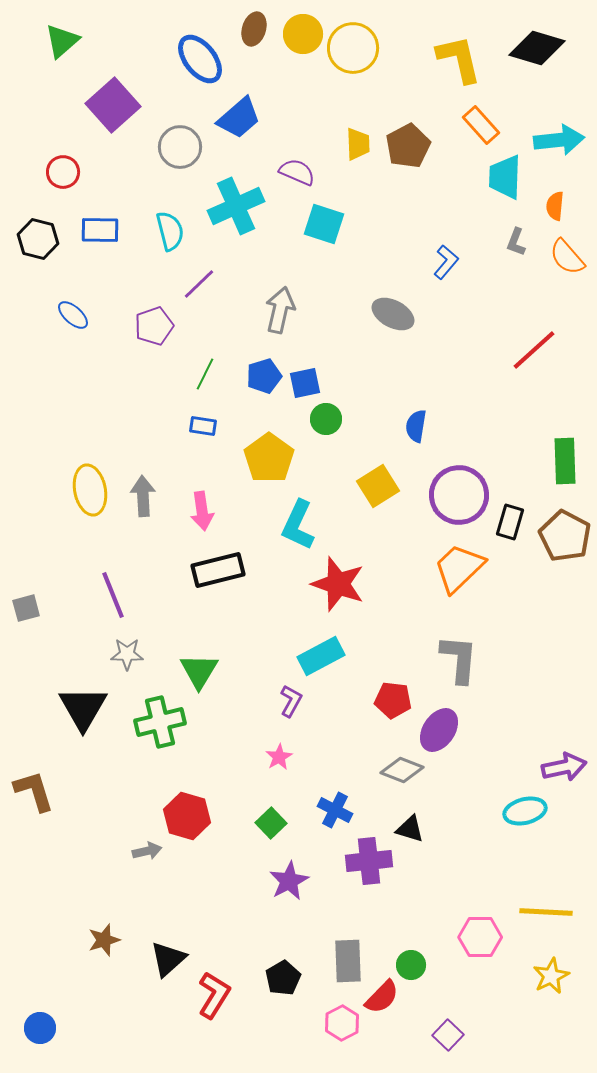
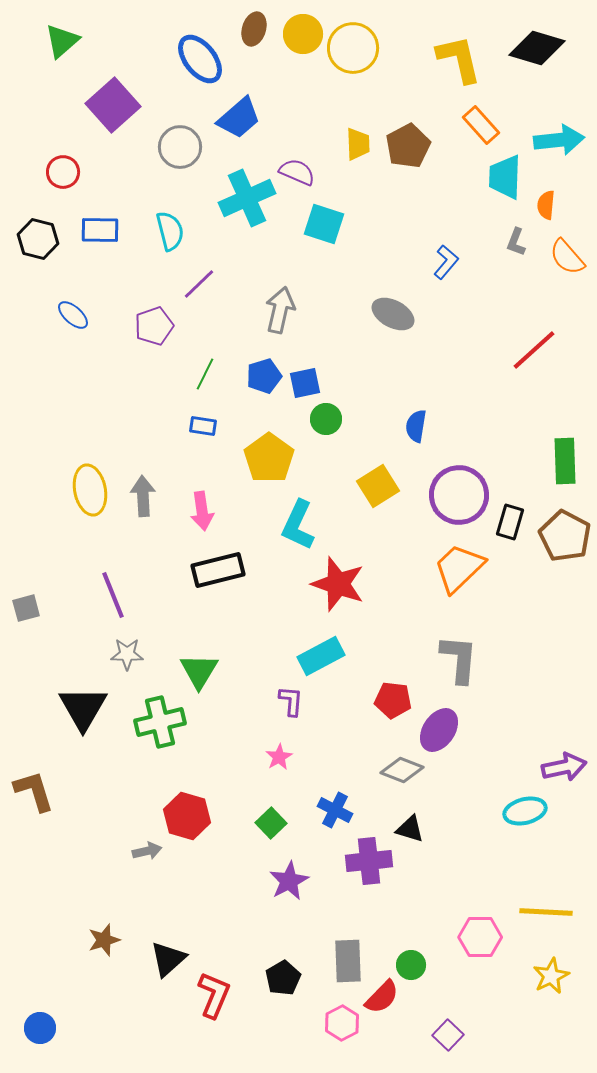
cyan cross at (236, 206): moved 11 px right, 8 px up
orange semicircle at (555, 206): moved 9 px left, 1 px up
purple L-shape at (291, 701): rotated 24 degrees counterclockwise
red L-shape at (214, 995): rotated 9 degrees counterclockwise
